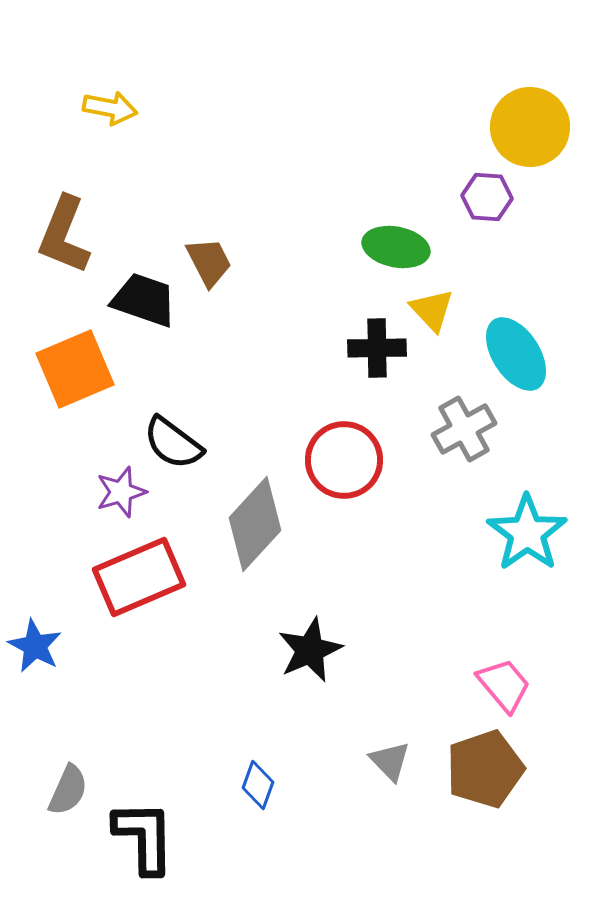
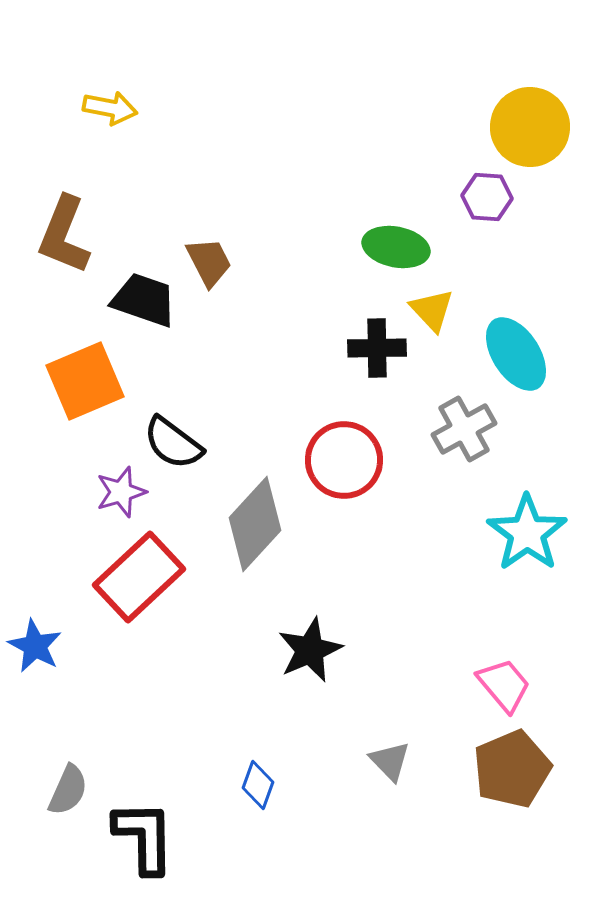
orange square: moved 10 px right, 12 px down
red rectangle: rotated 20 degrees counterclockwise
brown pentagon: moved 27 px right; rotated 4 degrees counterclockwise
